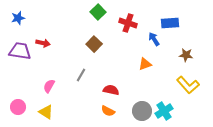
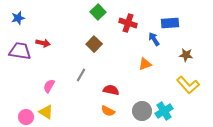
pink circle: moved 8 px right, 10 px down
